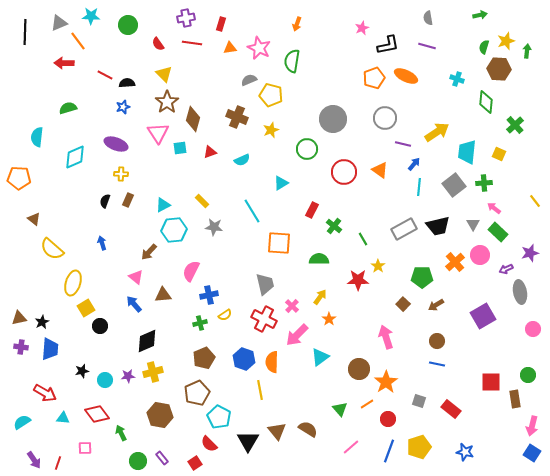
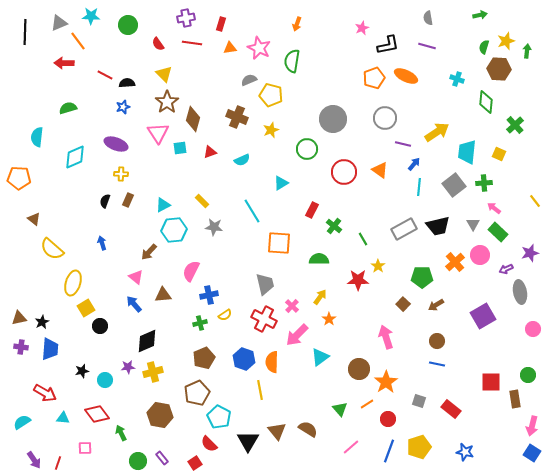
purple star at (128, 376): moved 9 px up
